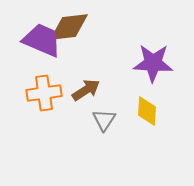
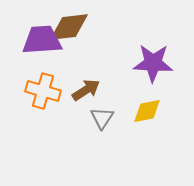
purple trapezoid: rotated 27 degrees counterclockwise
orange cross: moved 1 px left, 2 px up; rotated 24 degrees clockwise
yellow diamond: rotated 76 degrees clockwise
gray triangle: moved 2 px left, 2 px up
